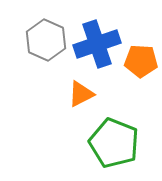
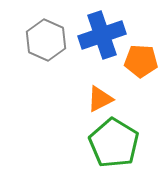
blue cross: moved 5 px right, 9 px up
orange triangle: moved 19 px right, 5 px down
green pentagon: rotated 9 degrees clockwise
